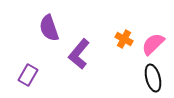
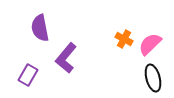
purple semicircle: moved 9 px left; rotated 8 degrees clockwise
pink semicircle: moved 3 px left
purple L-shape: moved 13 px left, 4 px down
